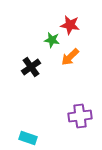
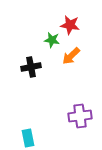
orange arrow: moved 1 px right, 1 px up
black cross: rotated 24 degrees clockwise
cyan rectangle: rotated 60 degrees clockwise
